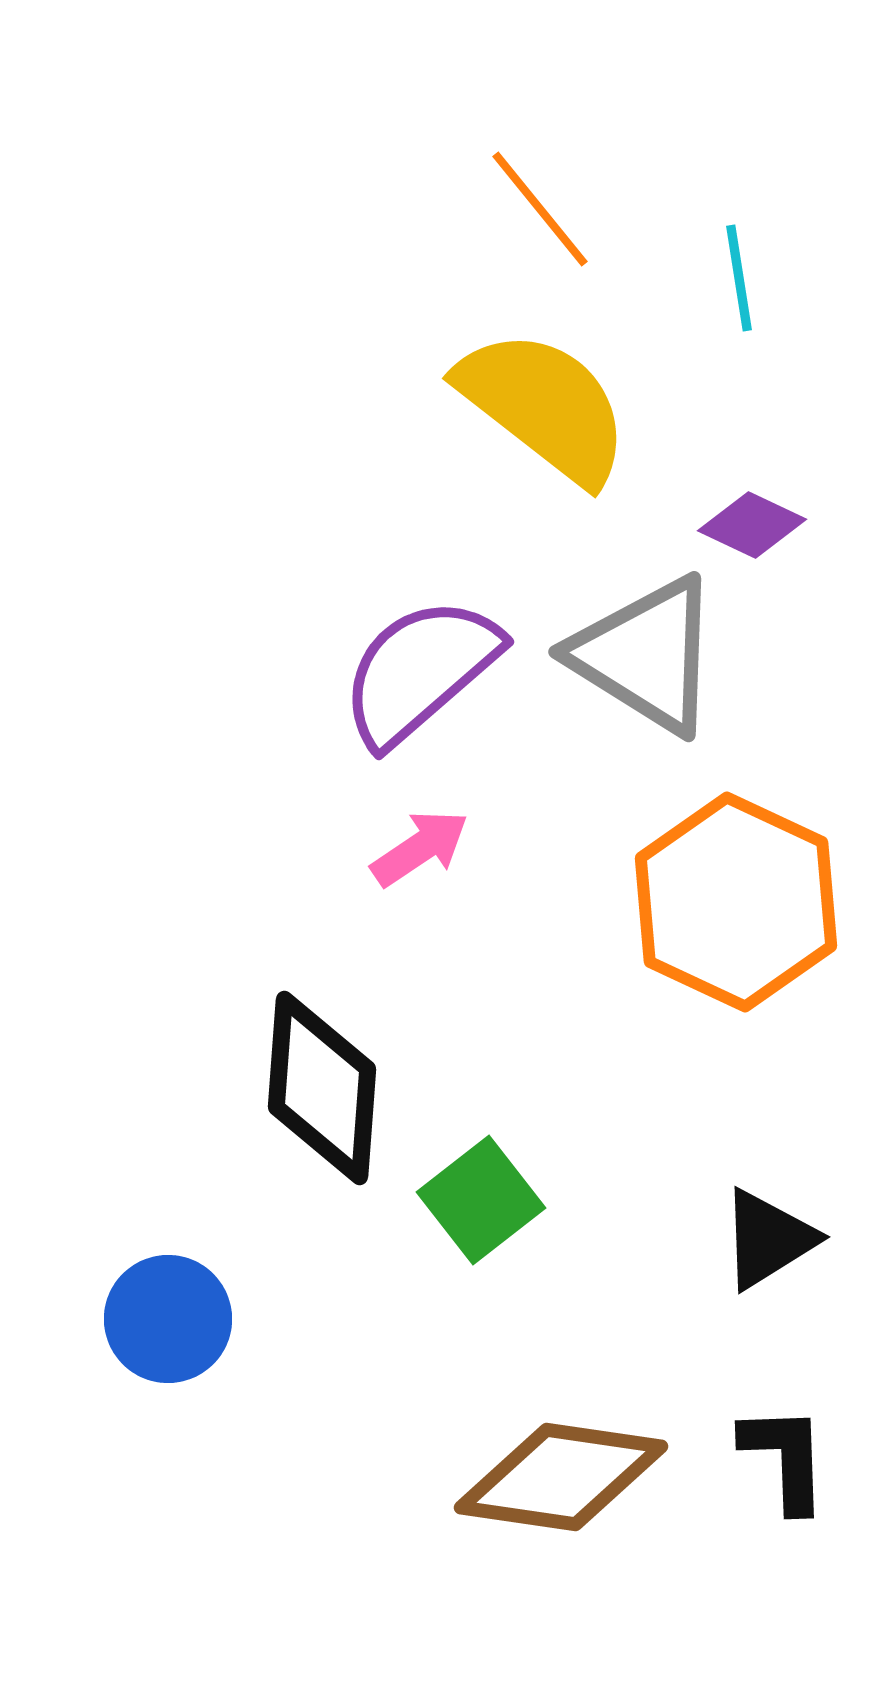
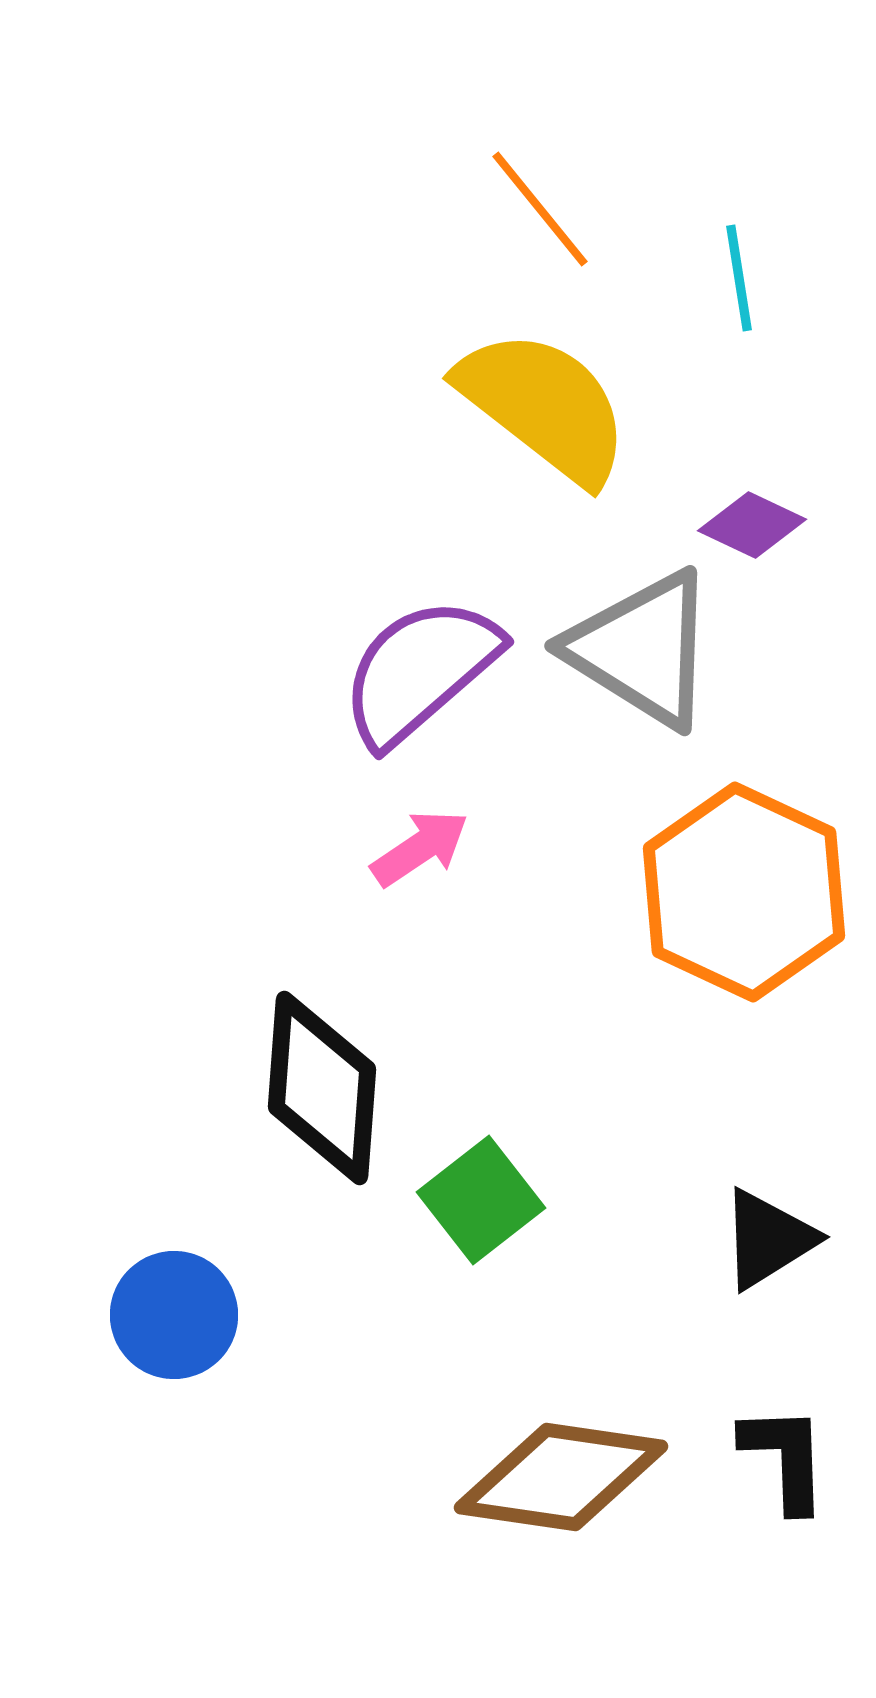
gray triangle: moved 4 px left, 6 px up
orange hexagon: moved 8 px right, 10 px up
blue circle: moved 6 px right, 4 px up
